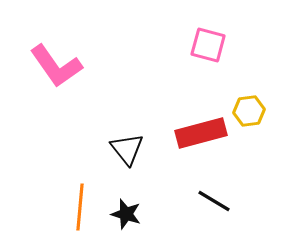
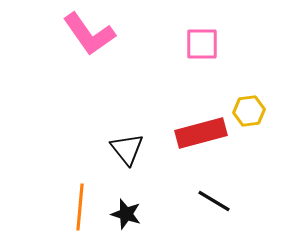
pink square: moved 6 px left, 1 px up; rotated 15 degrees counterclockwise
pink L-shape: moved 33 px right, 32 px up
